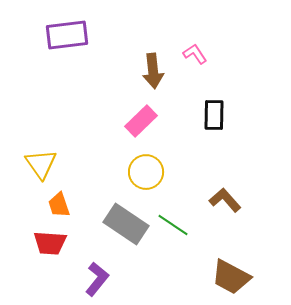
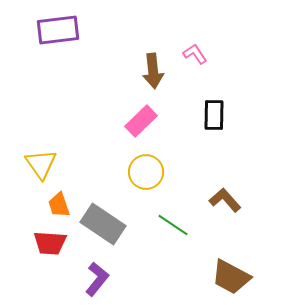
purple rectangle: moved 9 px left, 5 px up
gray rectangle: moved 23 px left
